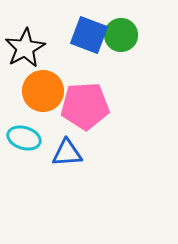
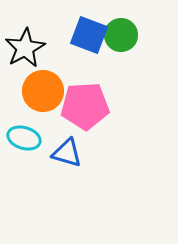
blue triangle: rotated 20 degrees clockwise
